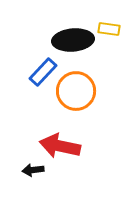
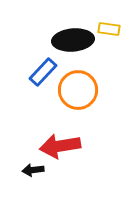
orange circle: moved 2 px right, 1 px up
red arrow: rotated 21 degrees counterclockwise
